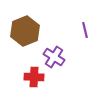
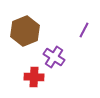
purple line: moved 1 px left; rotated 42 degrees clockwise
